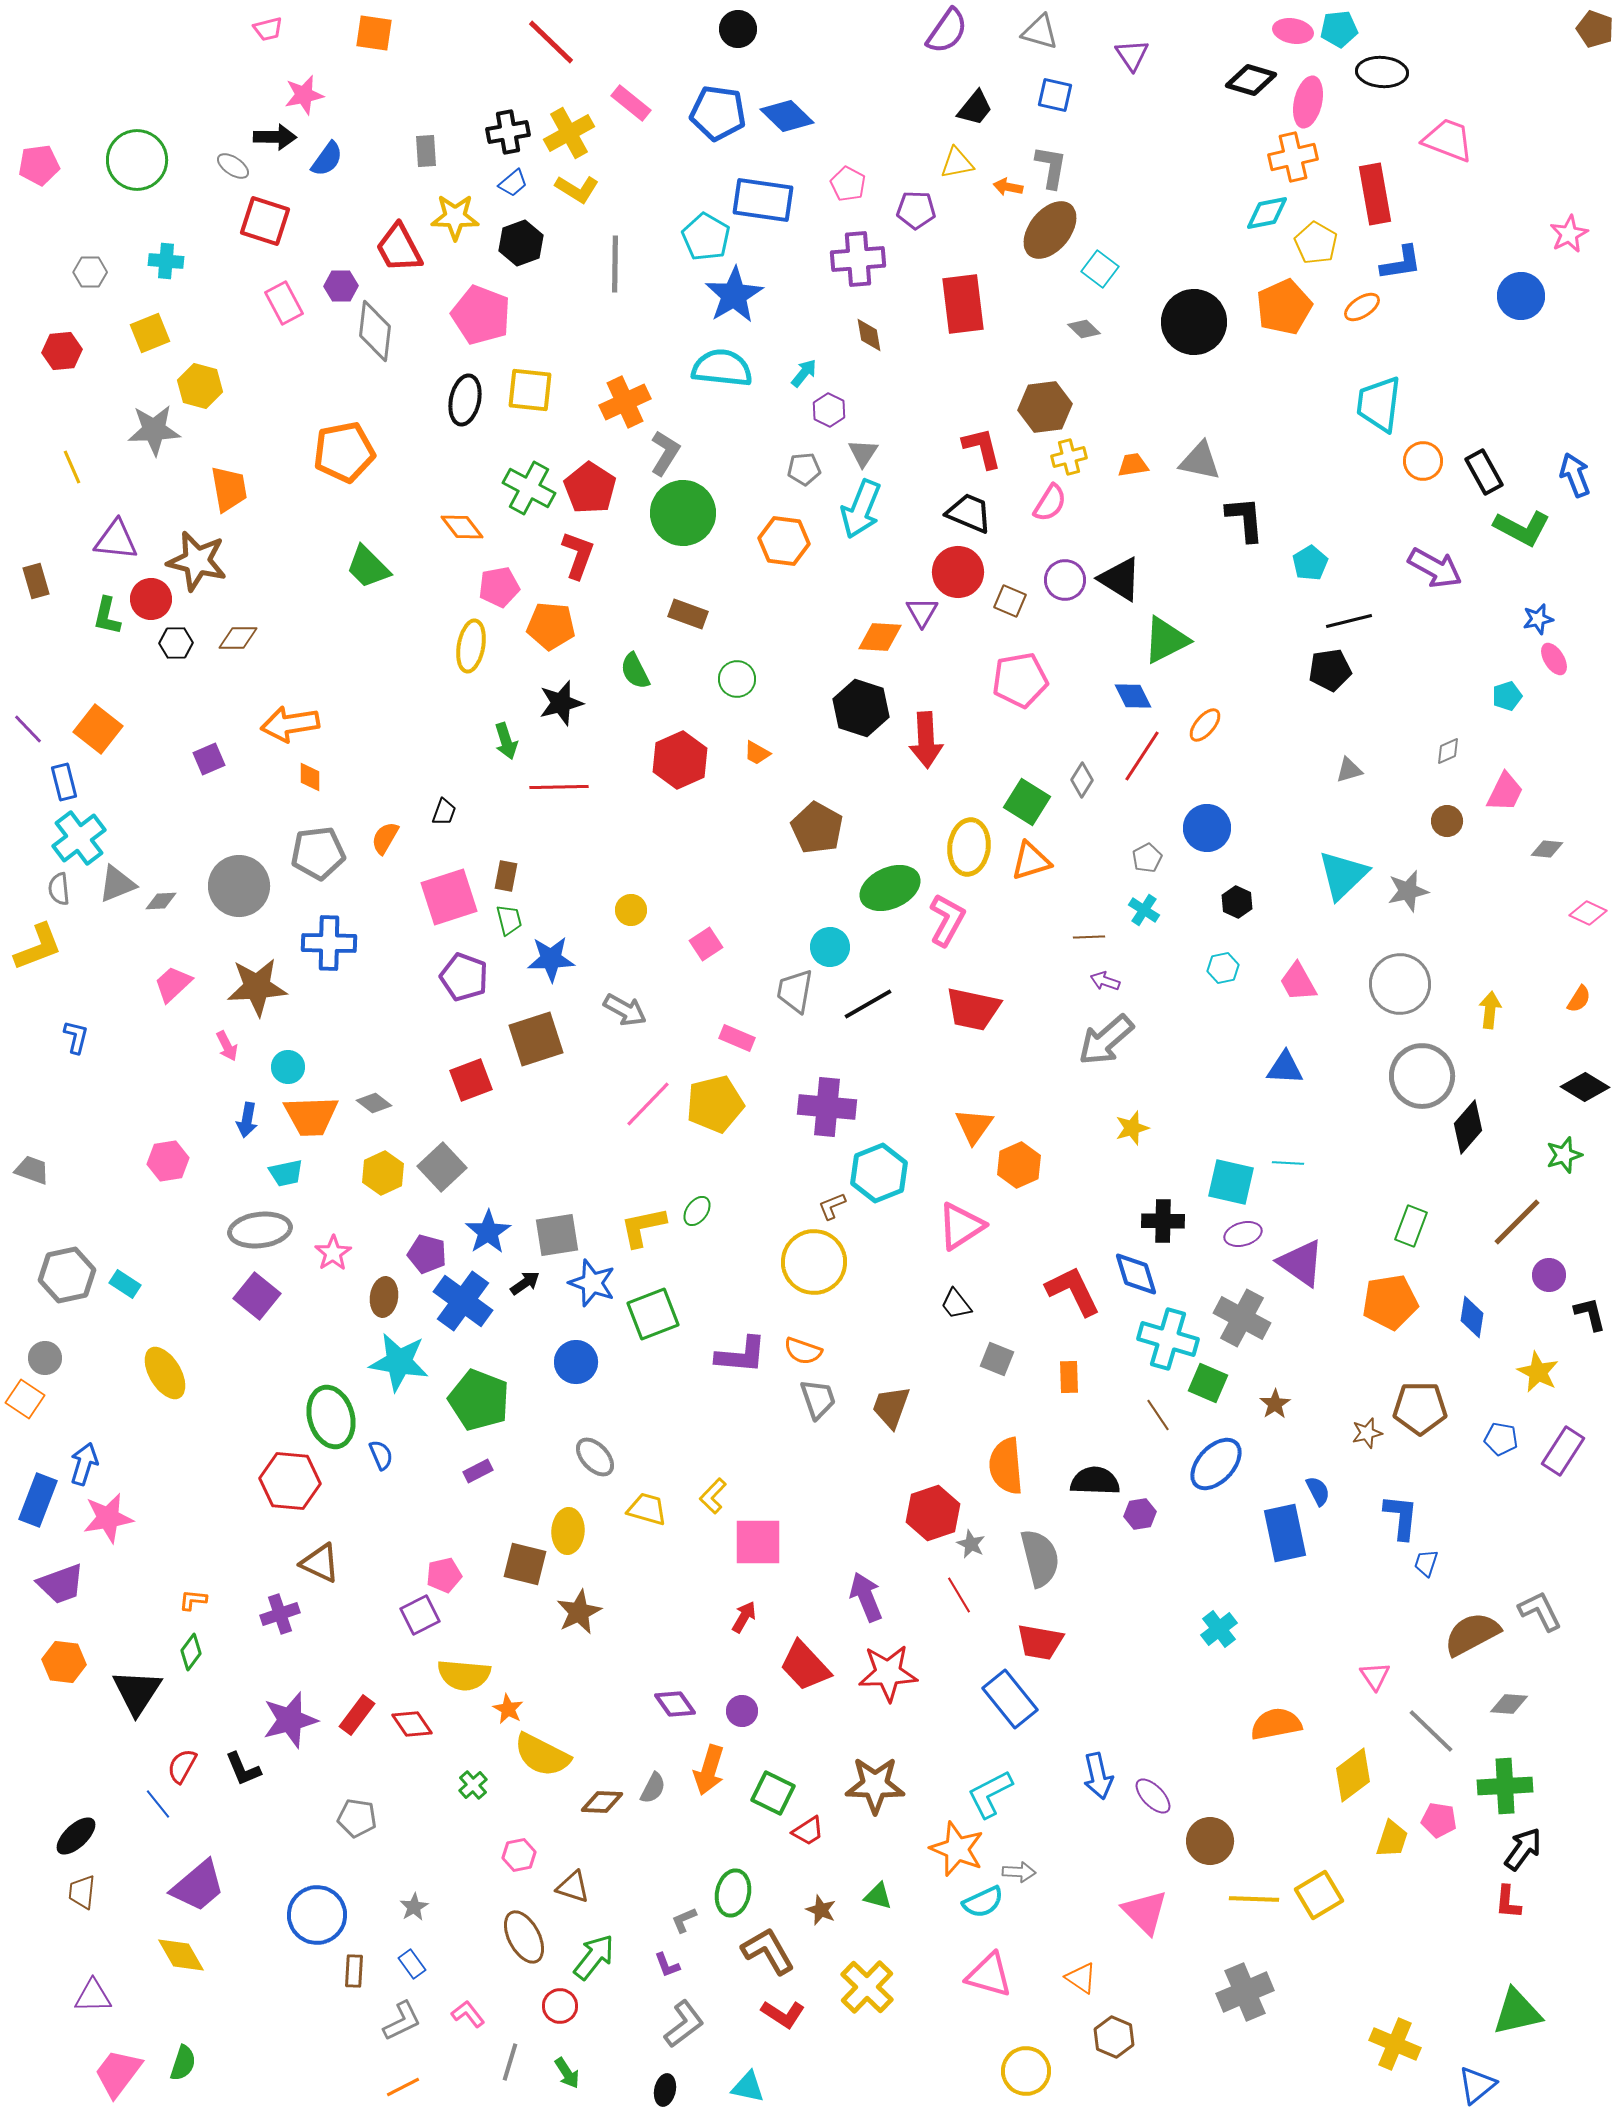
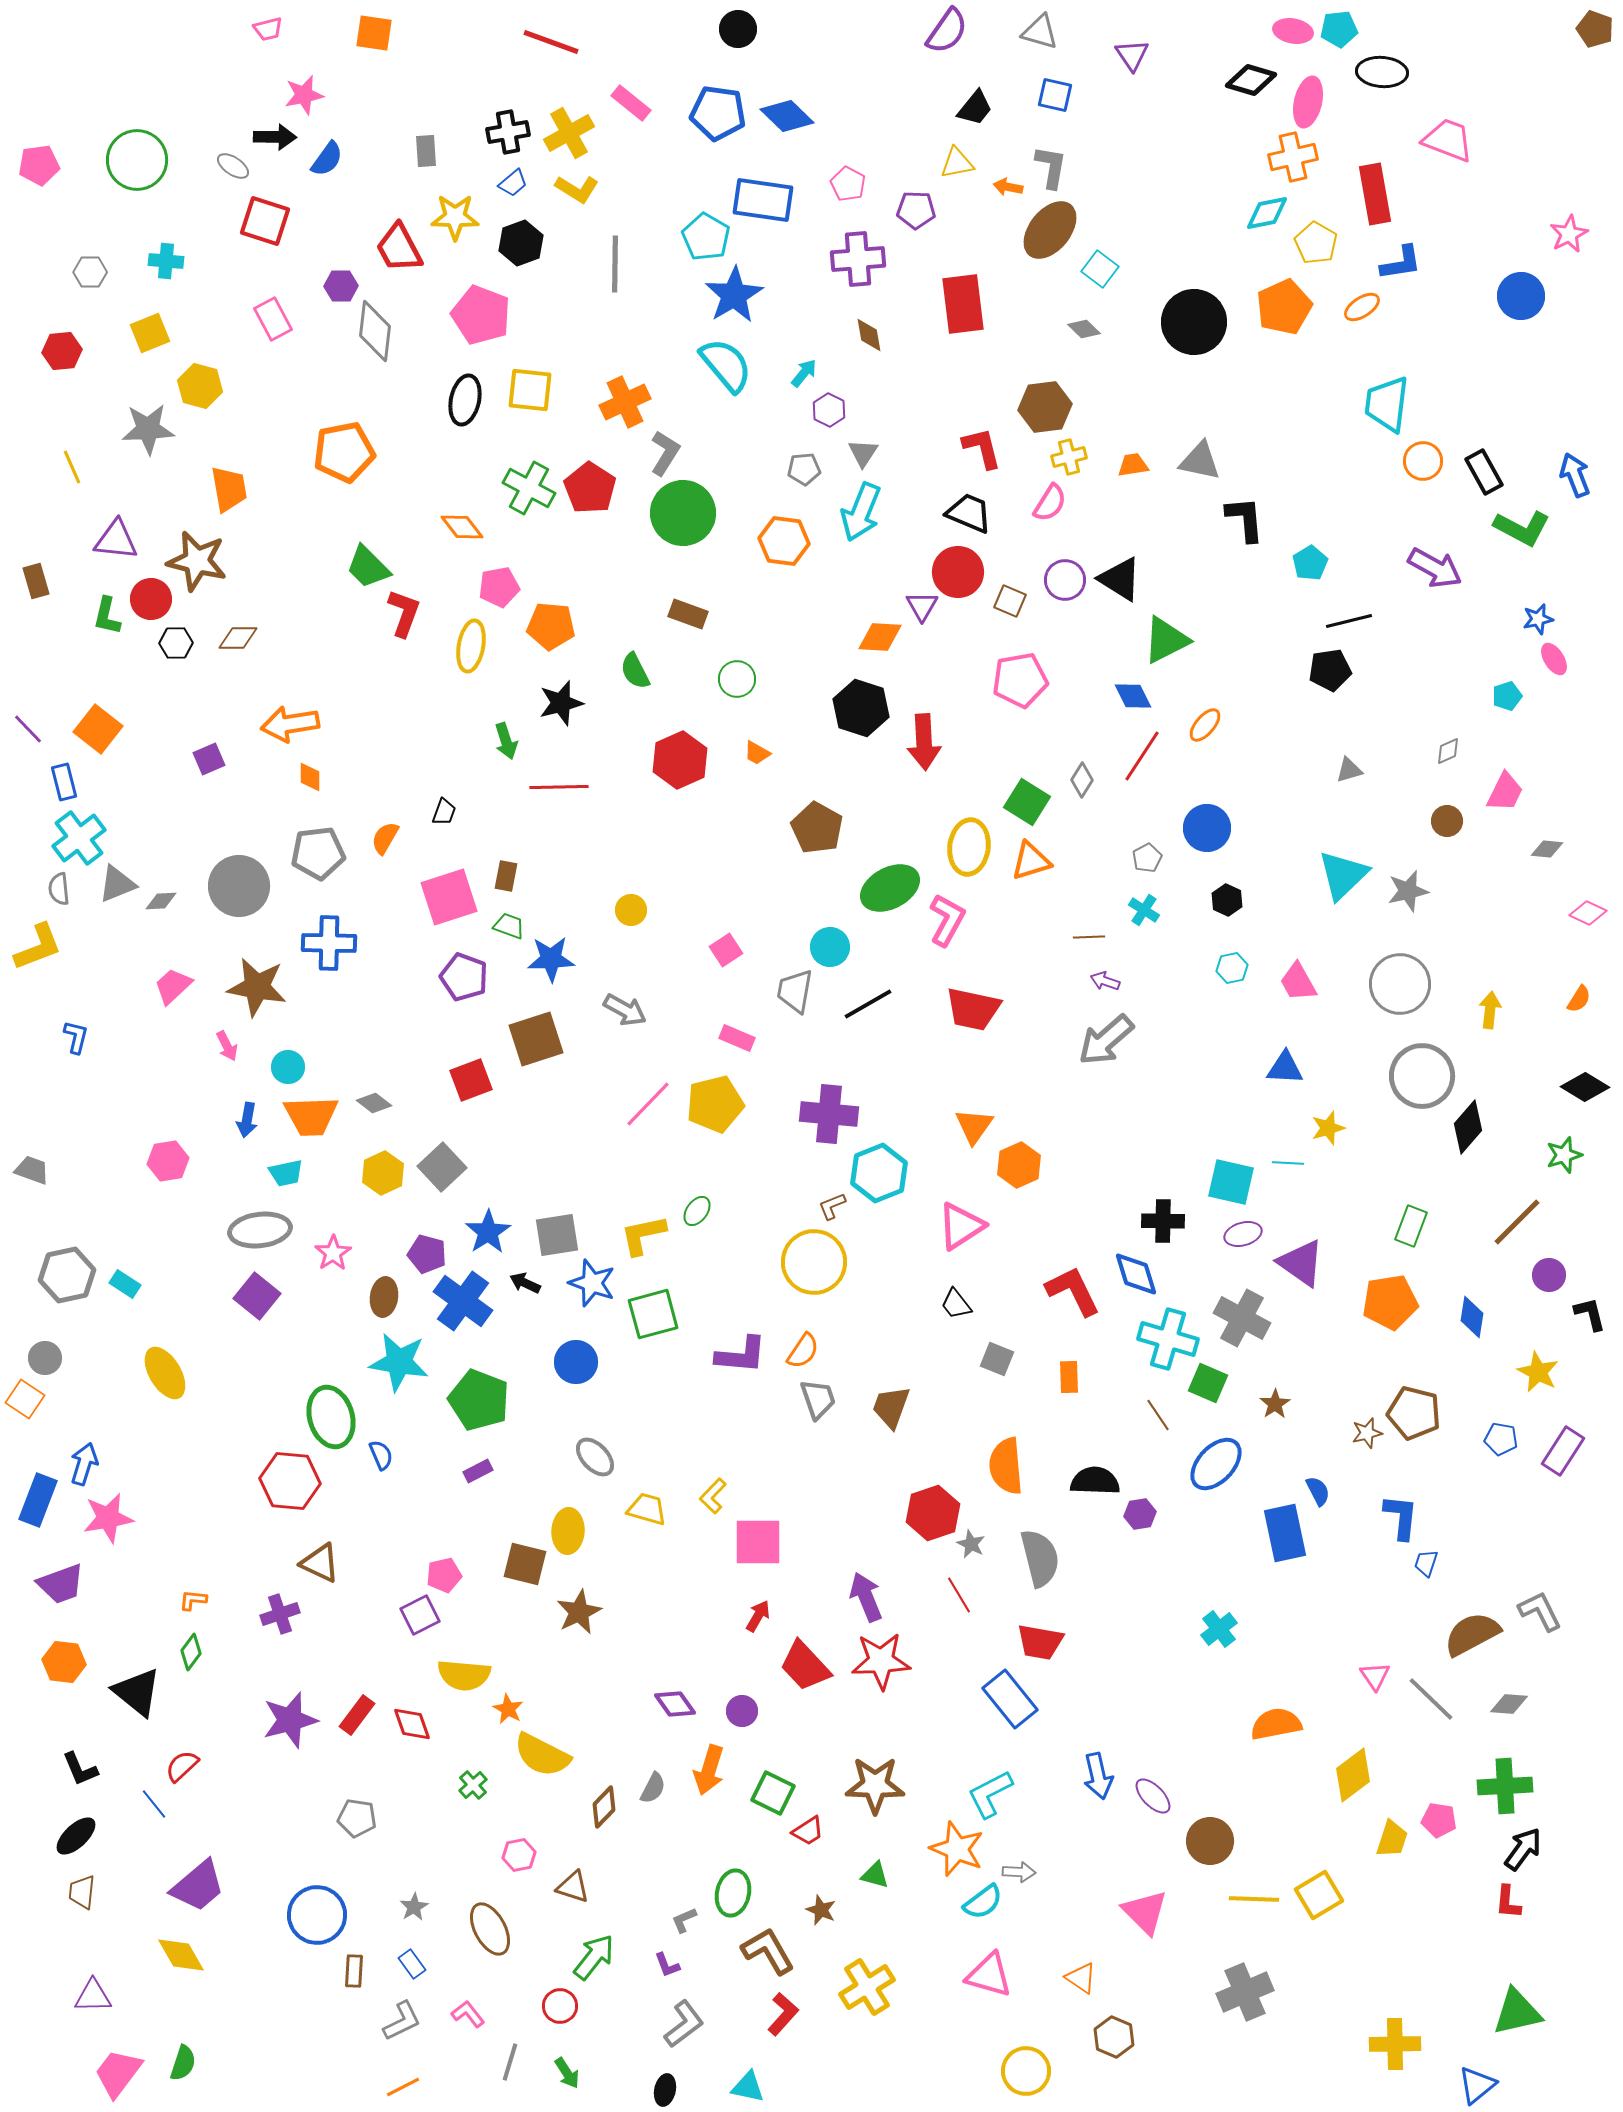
red line at (551, 42): rotated 24 degrees counterclockwise
pink rectangle at (284, 303): moved 11 px left, 16 px down
cyan semicircle at (722, 368): moved 4 px right, 3 px up; rotated 44 degrees clockwise
cyan trapezoid at (1379, 404): moved 8 px right
gray star at (154, 430): moved 6 px left, 1 px up
cyan arrow at (861, 509): moved 3 px down
red L-shape at (578, 555): moved 174 px left, 58 px down
purple triangle at (922, 612): moved 6 px up
red arrow at (926, 740): moved 2 px left, 2 px down
green ellipse at (890, 888): rotated 4 degrees counterclockwise
black hexagon at (1237, 902): moved 10 px left, 2 px up
green trapezoid at (509, 920): moved 6 px down; rotated 56 degrees counterclockwise
pink square at (706, 944): moved 20 px right, 6 px down
cyan hexagon at (1223, 968): moved 9 px right
pink trapezoid at (173, 984): moved 2 px down
brown star at (257, 987): rotated 14 degrees clockwise
purple cross at (827, 1107): moved 2 px right, 7 px down
yellow star at (1132, 1128): moved 196 px right
yellow L-shape at (643, 1227): moved 8 px down
black arrow at (525, 1283): rotated 120 degrees counterclockwise
green square at (653, 1314): rotated 6 degrees clockwise
orange semicircle at (803, 1351): rotated 75 degrees counterclockwise
brown pentagon at (1420, 1408): moved 6 px left, 5 px down; rotated 14 degrees clockwise
red arrow at (744, 1617): moved 14 px right, 1 px up
red star at (888, 1673): moved 7 px left, 12 px up
black triangle at (137, 1692): rotated 24 degrees counterclockwise
red diamond at (412, 1724): rotated 15 degrees clockwise
gray line at (1431, 1731): moved 32 px up
red semicircle at (182, 1766): rotated 18 degrees clockwise
black L-shape at (243, 1769): moved 163 px left
brown diamond at (602, 1802): moved 2 px right, 5 px down; rotated 48 degrees counterclockwise
blue line at (158, 1804): moved 4 px left
green triangle at (878, 1896): moved 3 px left, 21 px up
cyan semicircle at (983, 1902): rotated 12 degrees counterclockwise
brown ellipse at (524, 1937): moved 34 px left, 8 px up
yellow cross at (867, 1987): rotated 14 degrees clockwise
red L-shape at (783, 2014): rotated 81 degrees counterclockwise
yellow cross at (1395, 2044): rotated 24 degrees counterclockwise
